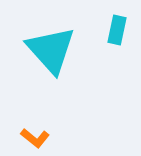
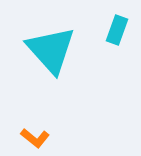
cyan rectangle: rotated 8 degrees clockwise
